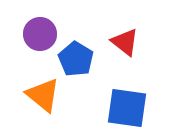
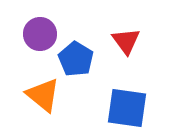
red triangle: moved 1 px right, 1 px up; rotated 16 degrees clockwise
